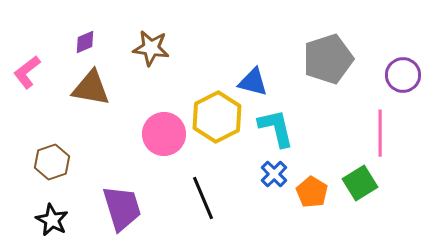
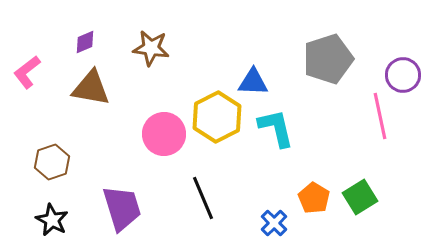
blue triangle: rotated 12 degrees counterclockwise
pink line: moved 17 px up; rotated 12 degrees counterclockwise
blue cross: moved 49 px down
green square: moved 14 px down
orange pentagon: moved 2 px right, 6 px down
